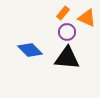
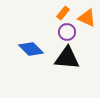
blue diamond: moved 1 px right, 1 px up
